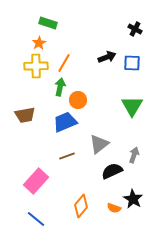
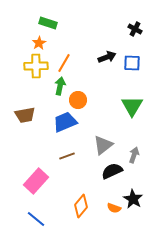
green arrow: moved 1 px up
gray triangle: moved 4 px right, 1 px down
